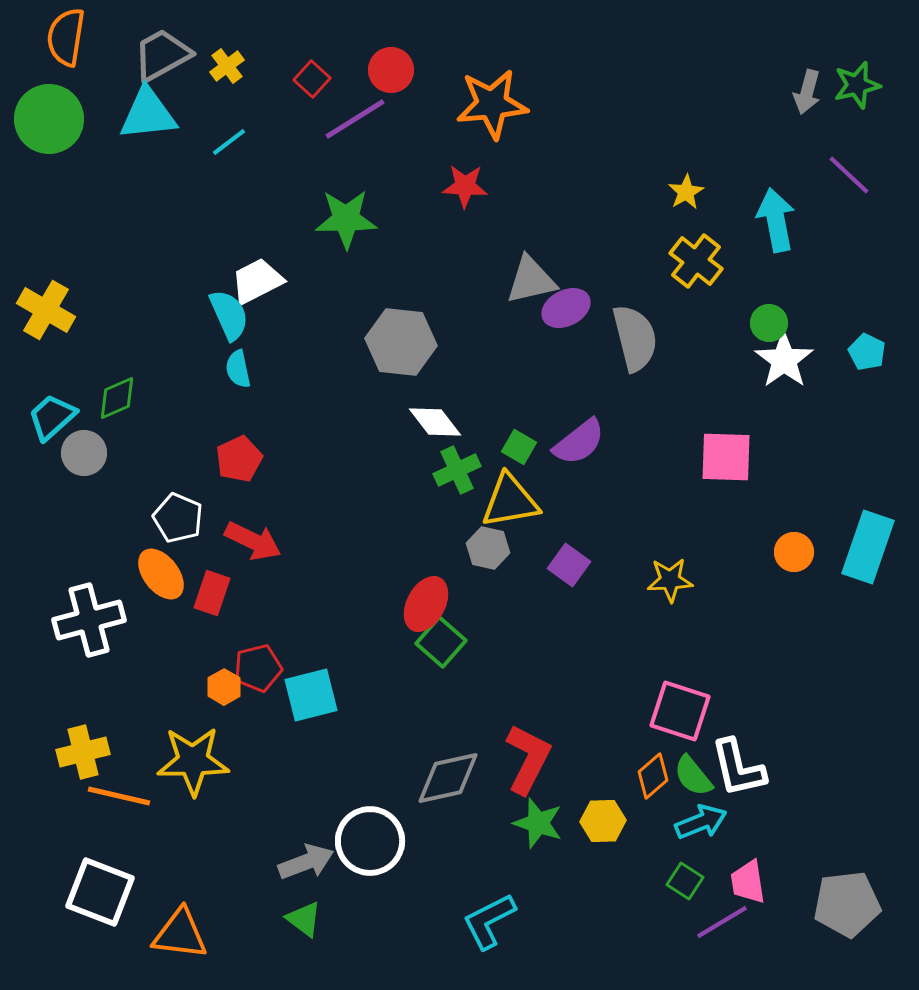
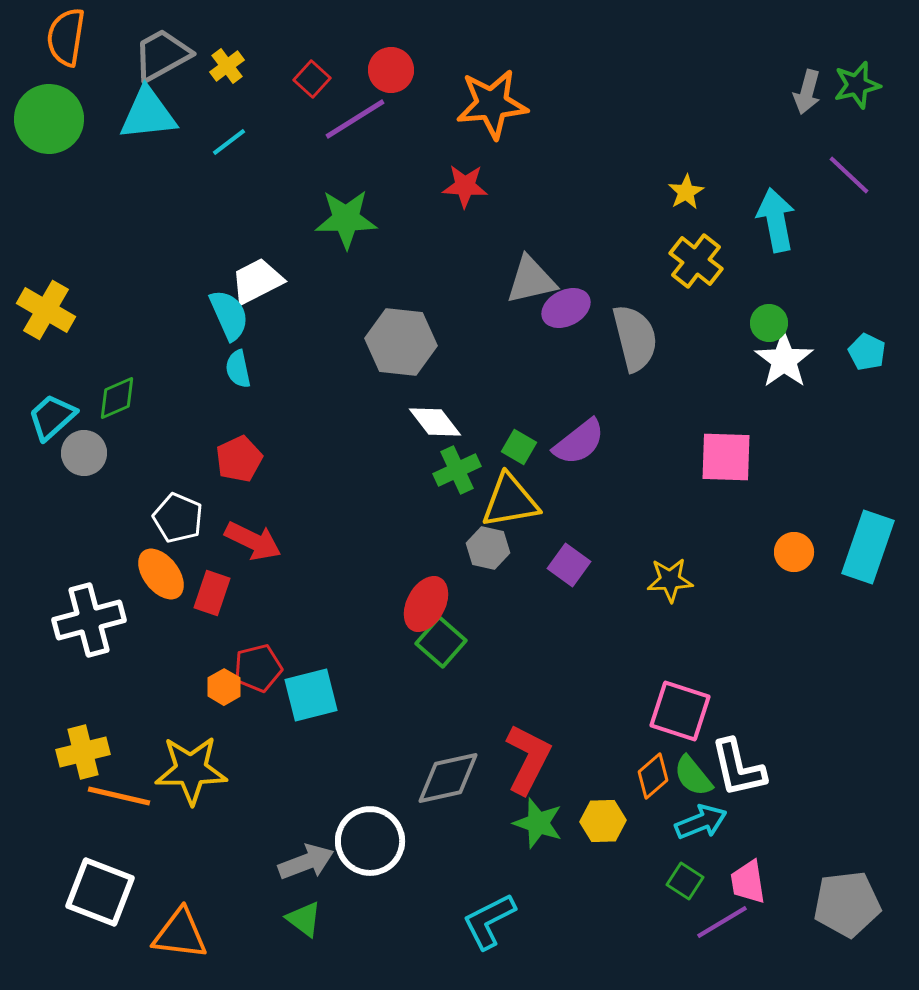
yellow star at (193, 761): moved 2 px left, 9 px down
